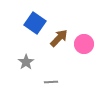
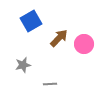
blue square: moved 4 px left, 2 px up; rotated 25 degrees clockwise
gray star: moved 3 px left, 3 px down; rotated 21 degrees clockwise
gray line: moved 1 px left, 2 px down
